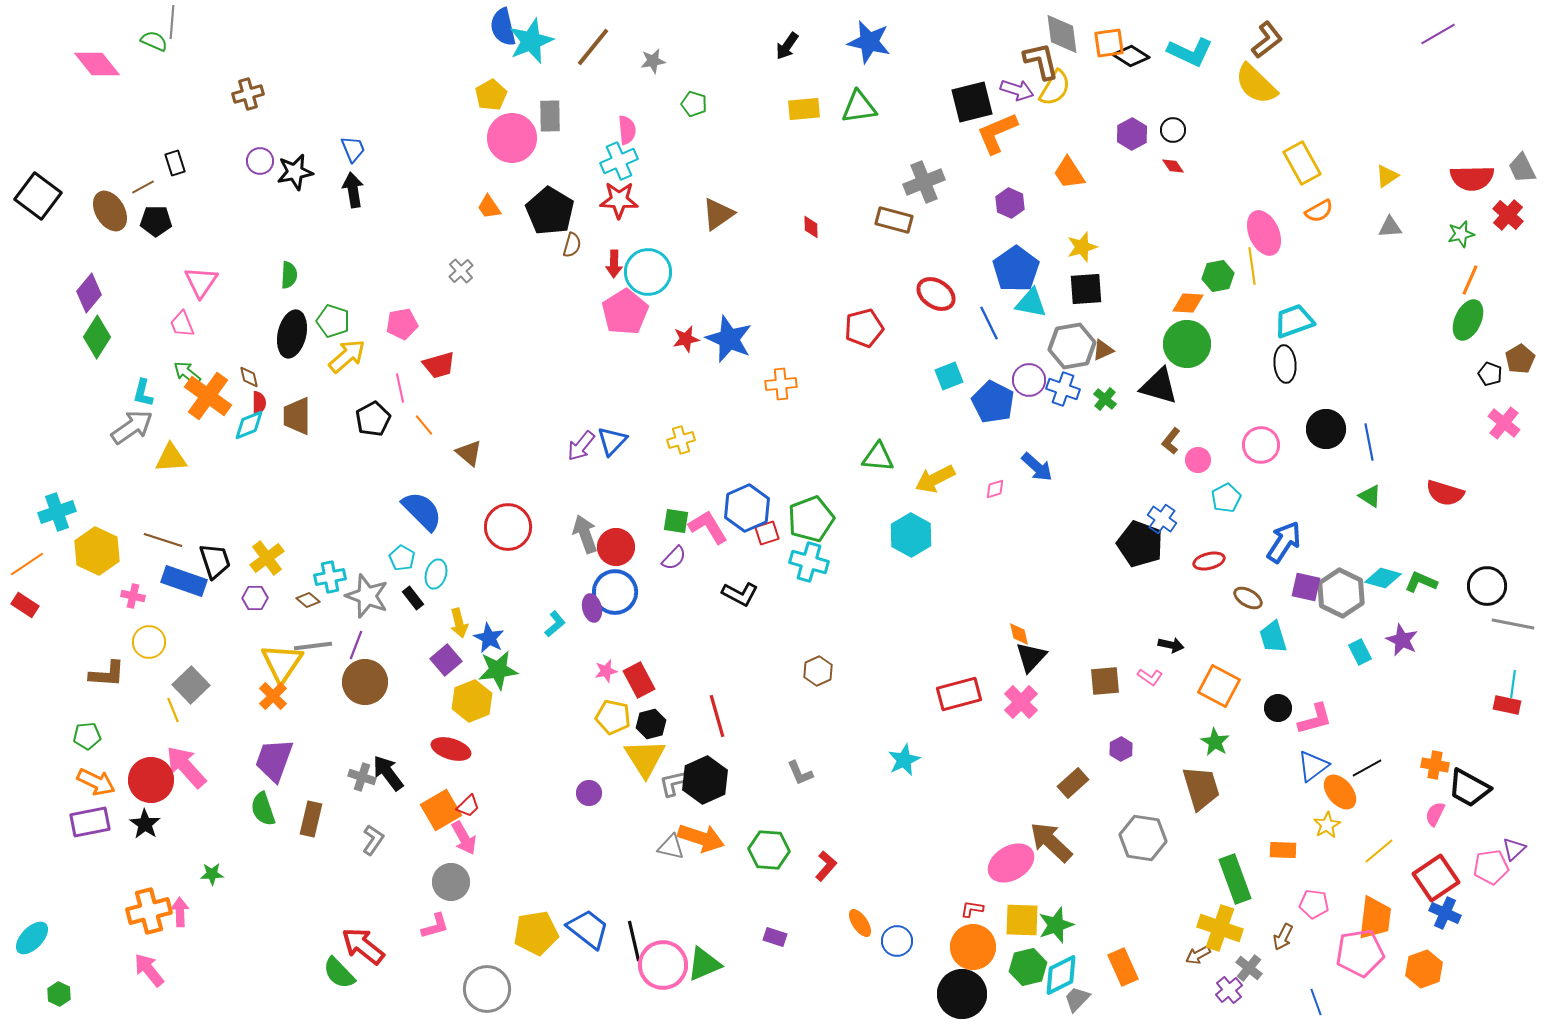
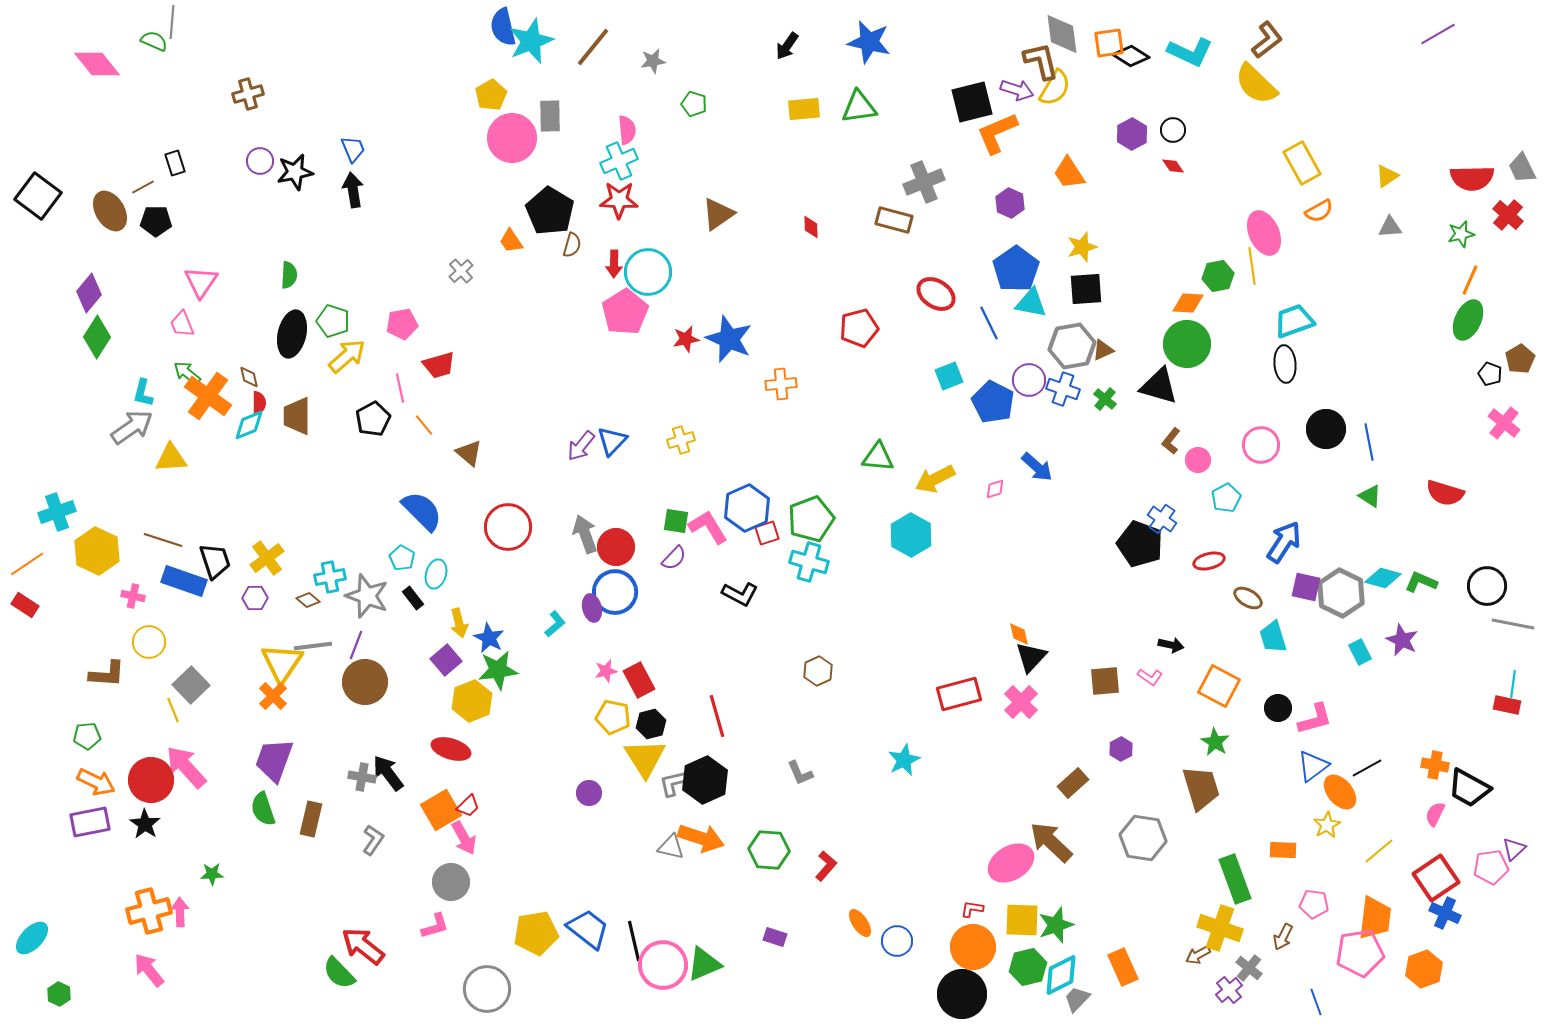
orange trapezoid at (489, 207): moved 22 px right, 34 px down
red pentagon at (864, 328): moved 5 px left
gray cross at (362, 777): rotated 8 degrees counterclockwise
